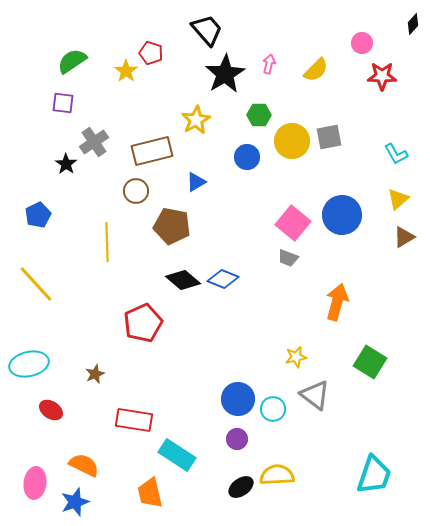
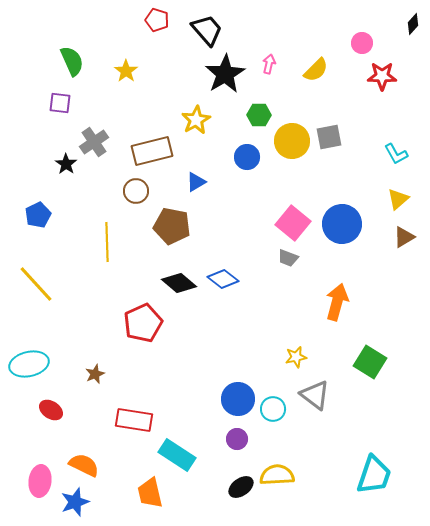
red pentagon at (151, 53): moved 6 px right, 33 px up
green semicircle at (72, 61): rotated 100 degrees clockwise
purple square at (63, 103): moved 3 px left
blue circle at (342, 215): moved 9 px down
blue diamond at (223, 279): rotated 16 degrees clockwise
black diamond at (183, 280): moved 4 px left, 3 px down
pink ellipse at (35, 483): moved 5 px right, 2 px up
